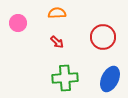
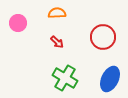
green cross: rotated 35 degrees clockwise
